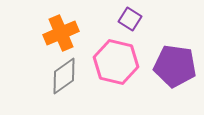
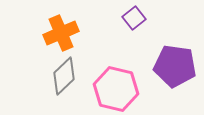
purple square: moved 4 px right, 1 px up; rotated 20 degrees clockwise
pink hexagon: moved 27 px down
gray diamond: rotated 9 degrees counterclockwise
